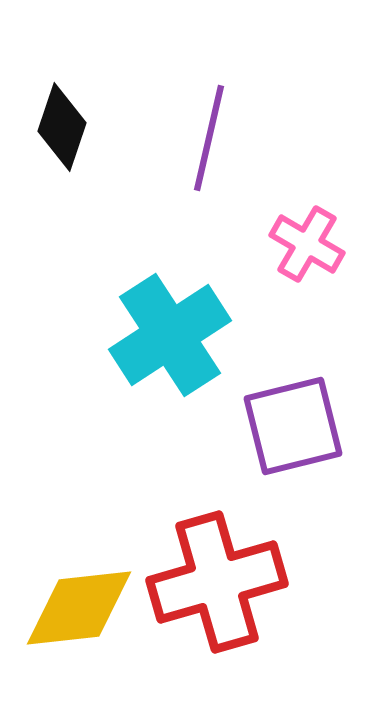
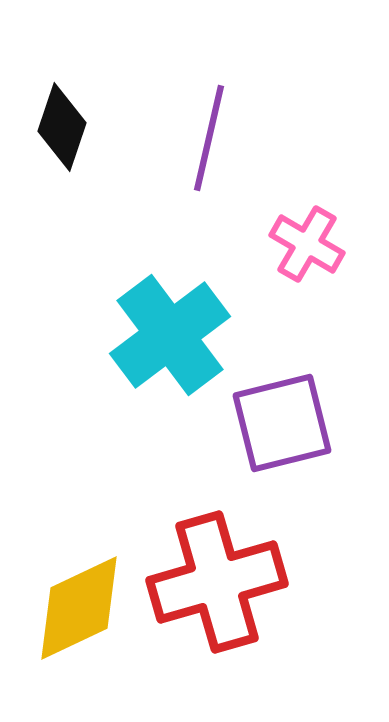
cyan cross: rotated 4 degrees counterclockwise
purple square: moved 11 px left, 3 px up
yellow diamond: rotated 19 degrees counterclockwise
